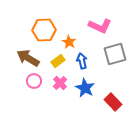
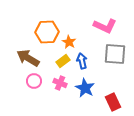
pink L-shape: moved 5 px right
orange hexagon: moved 3 px right, 2 px down
gray square: rotated 20 degrees clockwise
yellow rectangle: moved 5 px right
pink cross: rotated 24 degrees counterclockwise
red rectangle: rotated 18 degrees clockwise
